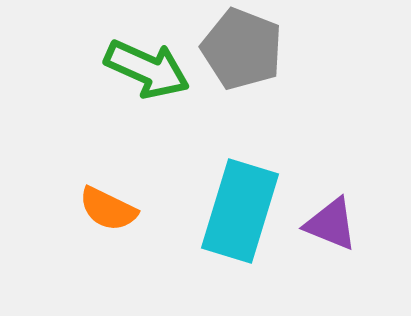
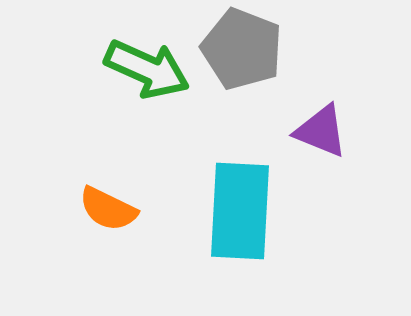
cyan rectangle: rotated 14 degrees counterclockwise
purple triangle: moved 10 px left, 93 px up
